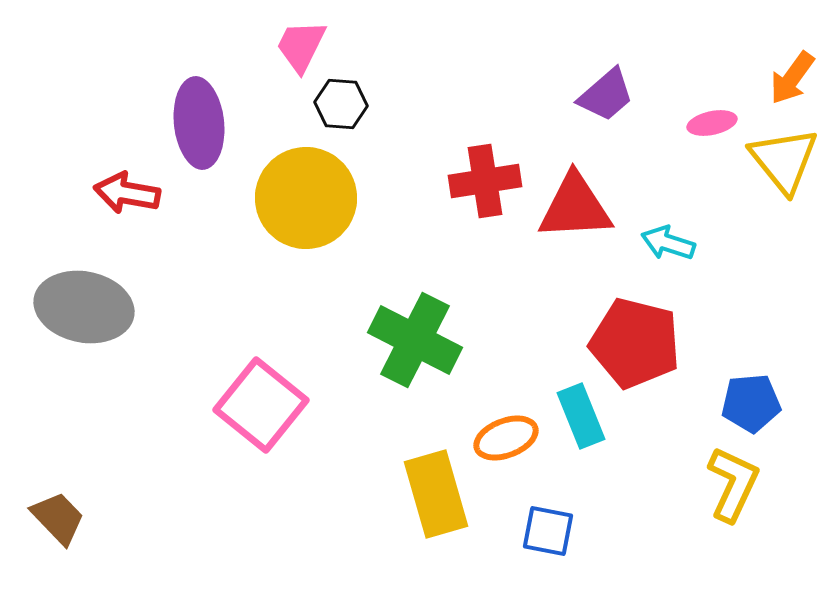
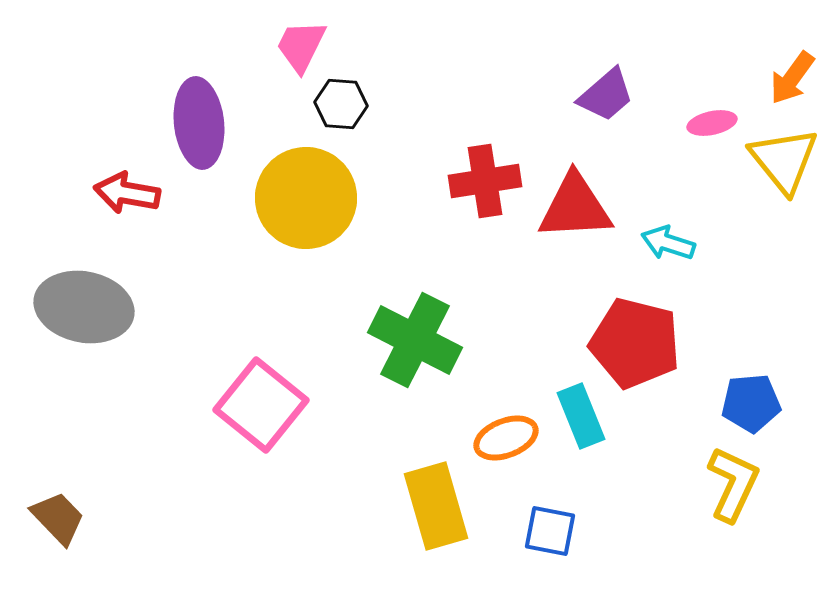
yellow rectangle: moved 12 px down
blue square: moved 2 px right
